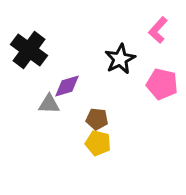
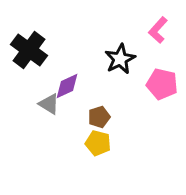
purple diamond: rotated 8 degrees counterclockwise
gray triangle: rotated 30 degrees clockwise
brown pentagon: moved 2 px right, 2 px up; rotated 25 degrees counterclockwise
